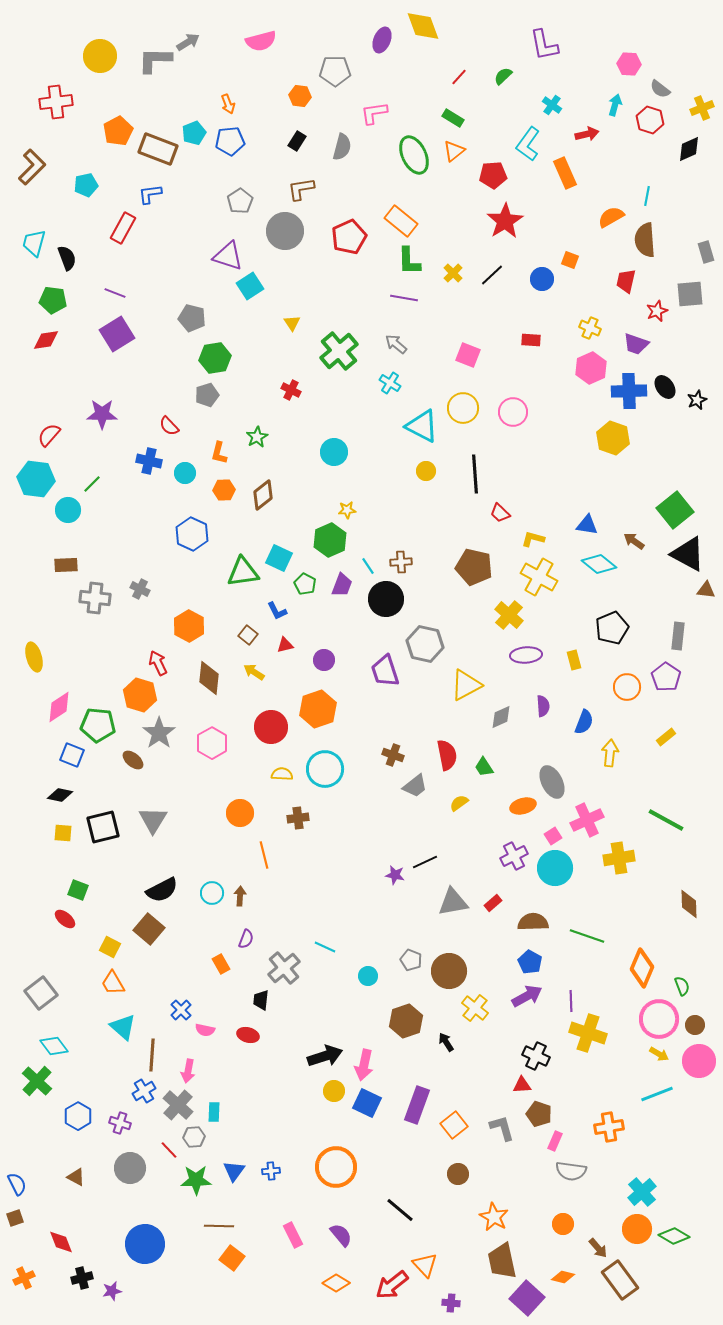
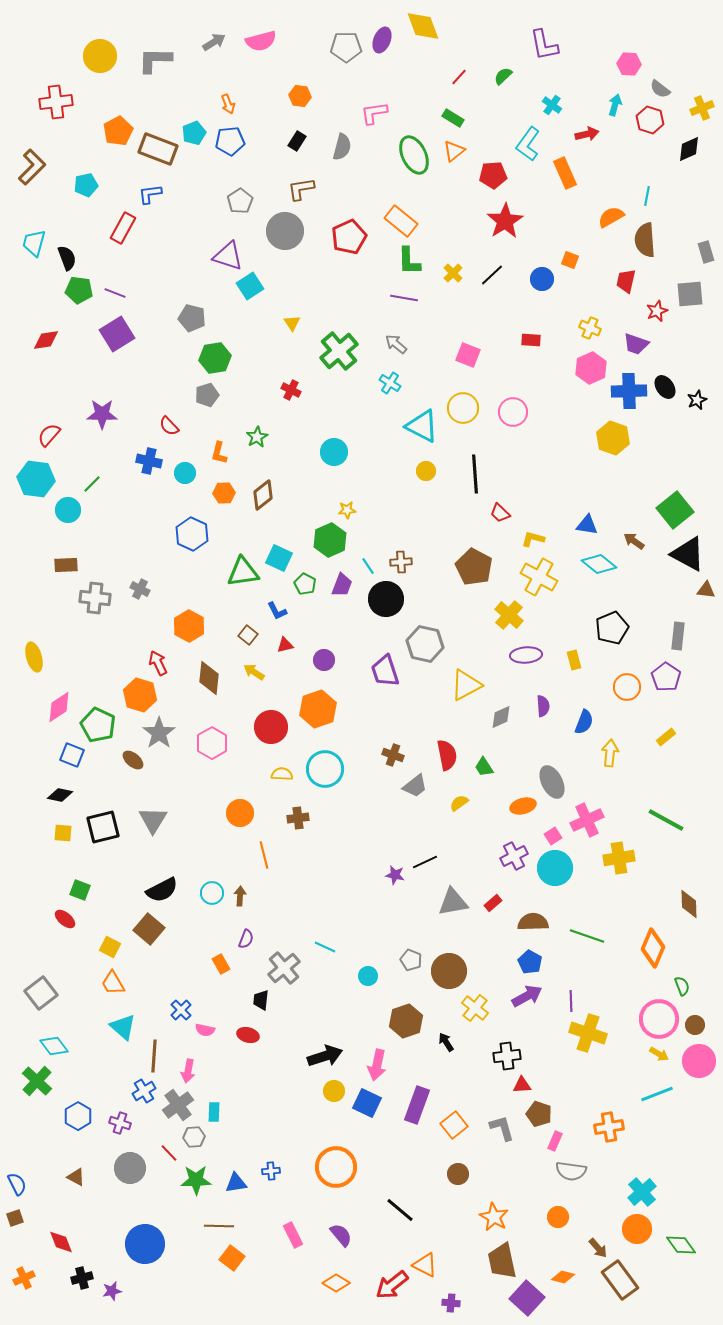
gray arrow at (188, 42): moved 26 px right
gray pentagon at (335, 71): moved 11 px right, 24 px up
green pentagon at (53, 300): moved 26 px right, 10 px up
orange hexagon at (224, 490): moved 3 px down
brown pentagon at (474, 567): rotated 15 degrees clockwise
green pentagon at (98, 725): rotated 20 degrees clockwise
green square at (78, 890): moved 2 px right
orange diamond at (642, 968): moved 11 px right, 20 px up
brown line at (152, 1055): moved 2 px right, 1 px down
black cross at (536, 1056): moved 29 px left; rotated 32 degrees counterclockwise
pink arrow at (364, 1065): moved 13 px right
gray cross at (178, 1105): rotated 12 degrees clockwise
red line at (169, 1150): moved 3 px down
blue triangle at (234, 1171): moved 2 px right, 12 px down; rotated 45 degrees clockwise
orange circle at (563, 1224): moved 5 px left, 7 px up
green diamond at (674, 1236): moved 7 px right, 9 px down; rotated 24 degrees clockwise
orange triangle at (425, 1265): rotated 20 degrees counterclockwise
